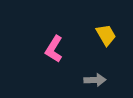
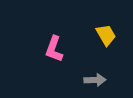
pink L-shape: rotated 12 degrees counterclockwise
